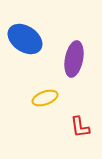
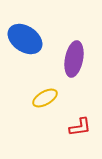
yellow ellipse: rotated 10 degrees counterclockwise
red L-shape: rotated 90 degrees counterclockwise
